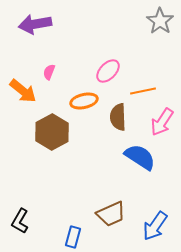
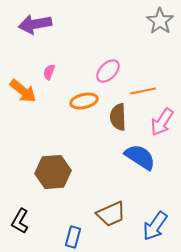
brown hexagon: moved 1 px right, 40 px down; rotated 24 degrees clockwise
